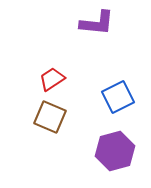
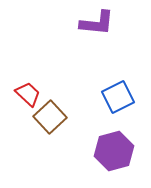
red trapezoid: moved 24 px left, 15 px down; rotated 76 degrees clockwise
brown square: rotated 24 degrees clockwise
purple hexagon: moved 1 px left
